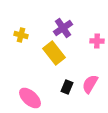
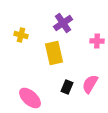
purple cross: moved 5 px up
yellow rectangle: rotated 25 degrees clockwise
